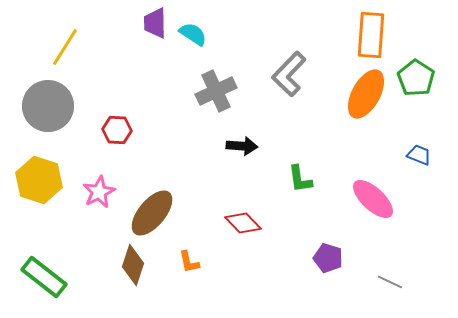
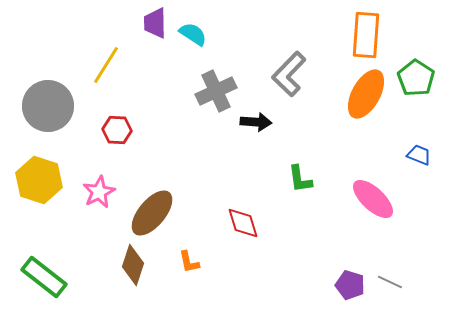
orange rectangle: moved 5 px left
yellow line: moved 41 px right, 18 px down
black arrow: moved 14 px right, 24 px up
red diamond: rotated 27 degrees clockwise
purple pentagon: moved 22 px right, 27 px down
